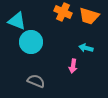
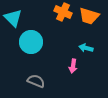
cyan triangle: moved 4 px left, 3 px up; rotated 24 degrees clockwise
